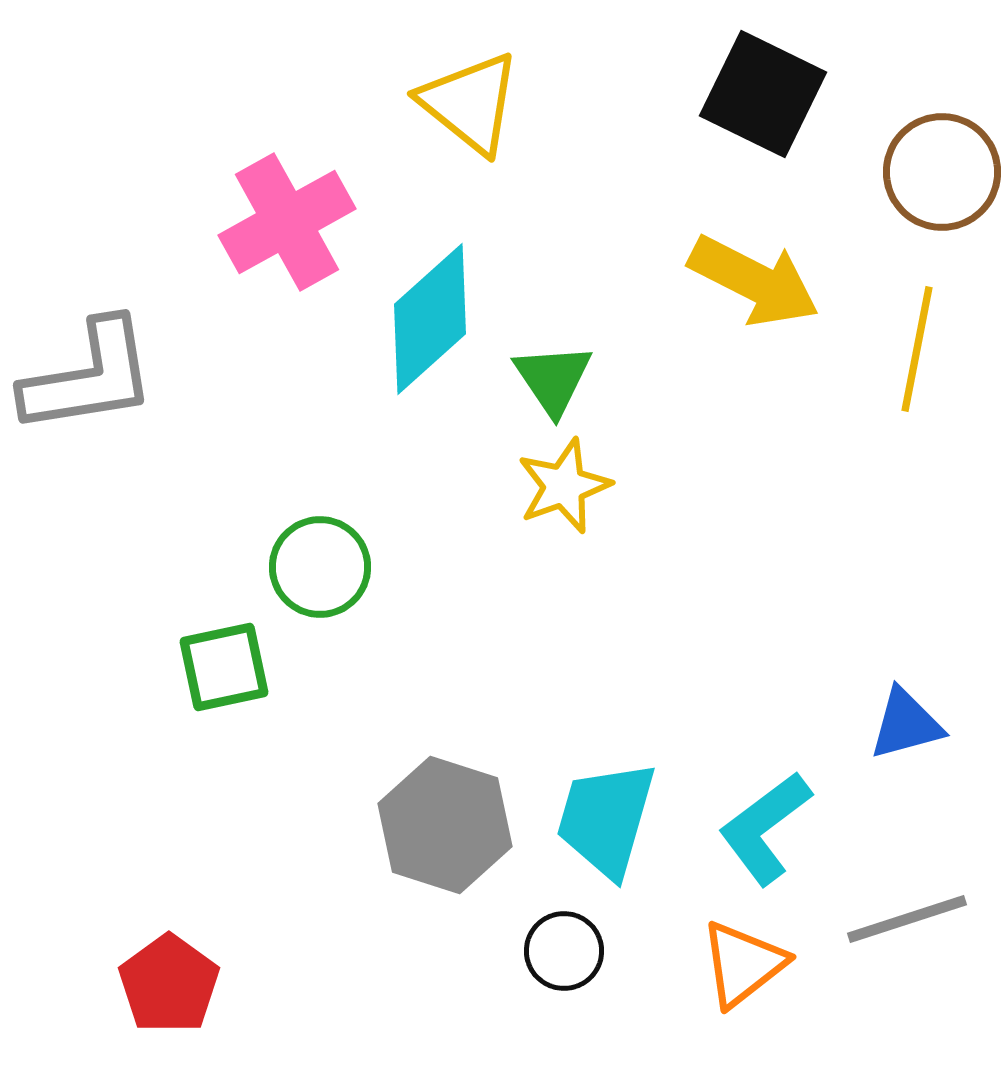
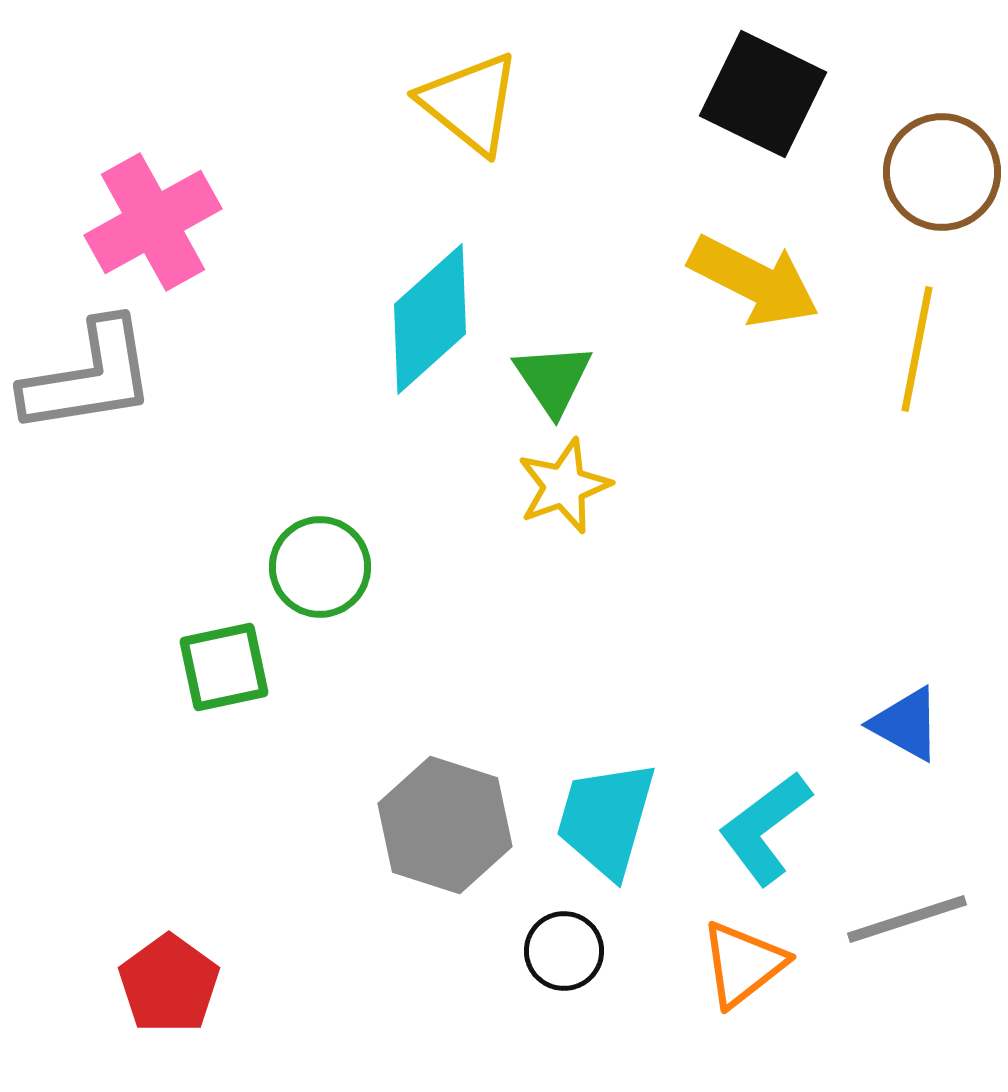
pink cross: moved 134 px left
blue triangle: rotated 44 degrees clockwise
